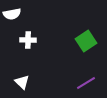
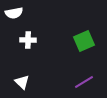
white semicircle: moved 2 px right, 1 px up
green square: moved 2 px left; rotated 10 degrees clockwise
purple line: moved 2 px left, 1 px up
